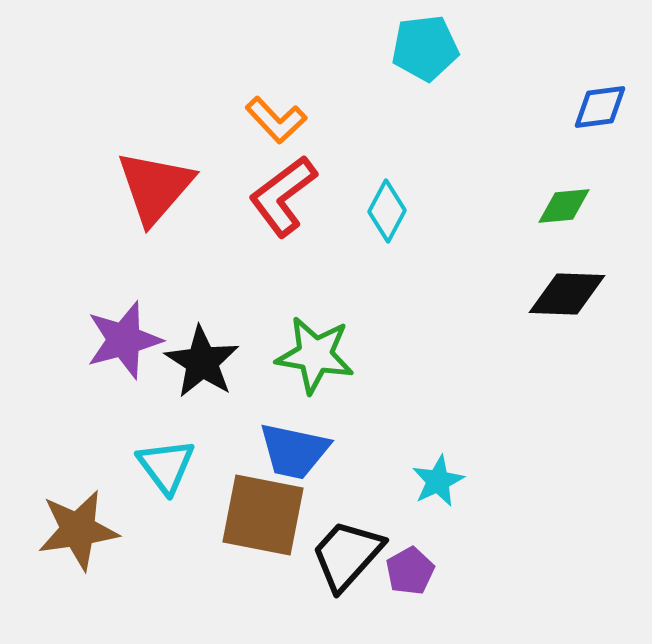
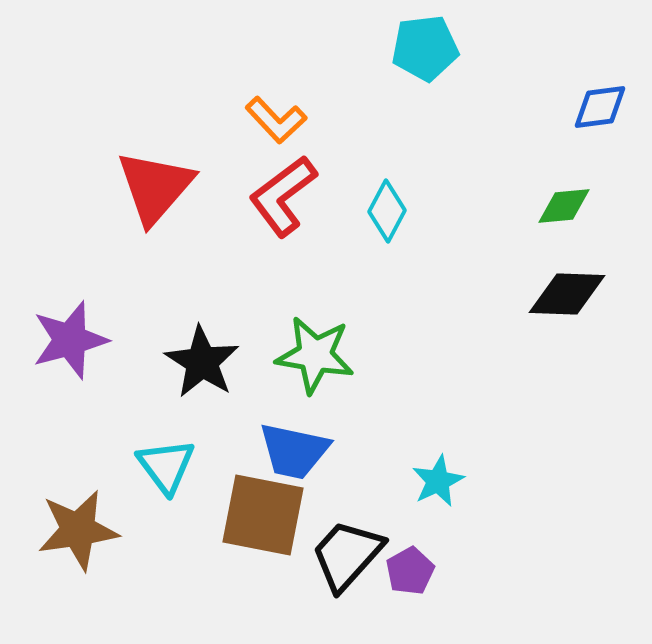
purple star: moved 54 px left
